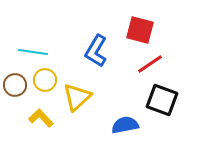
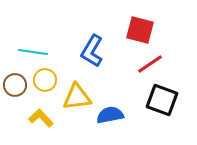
blue L-shape: moved 4 px left
yellow triangle: rotated 36 degrees clockwise
blue semicircle: moved 15 px left, 10 px up
